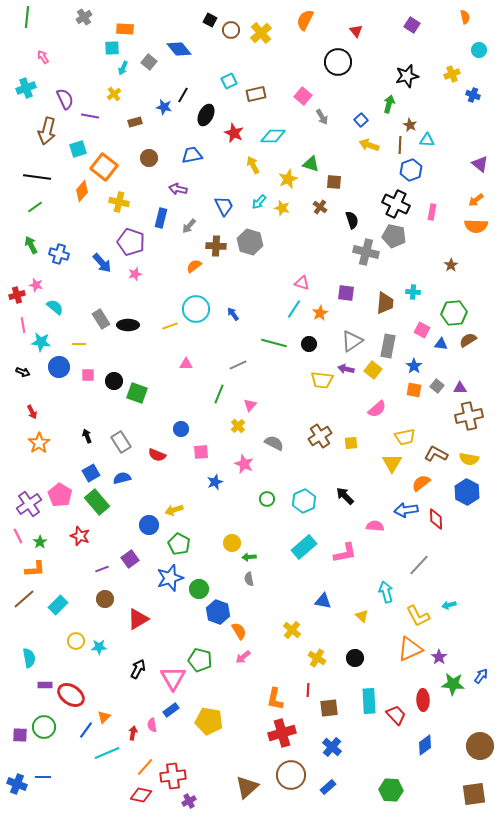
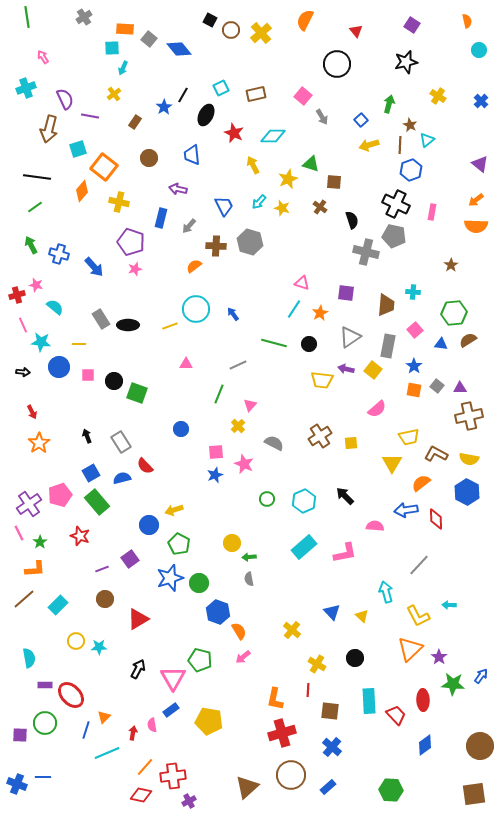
green line at (27, 17): rotated 15 degrees counterclockwise
orange semicircle at (465, 17): moved 2 px right, 4 px down
gray square at (149, 62): moved 23 px up
black circle at (338, 62): moved 1 px left, 2 px down
yellow cross at (452, 74): moved 14 px left, 22 px down; rotated 35 degrees counterclockwise
black star at (407, 76): moved 1 px left, 14 px up
cyan square at (229, 81): moved 8 px left, 7 px down
blue cross at (473, 95): moved 8 px right, 6 px down; rotated 24 degrees clockwise
blue star at (164, 107): rotated 28 degrees clockwise
brown rectangle at (135, 122): rotated 40 degrees counterclockwise
brown arrow at (47, 131): moved 2 px right, 2 px up
cyan triangle at (427, 140): rotated 42 degrees counterclockwise
yellow arrow at (369, 145): rotated 36 degrees counterclockwise
blue trapezoid at (192, 155): rotated 85 degrees counterclockwise
blue arrow at (102, 263): moved 8 px left, 4 px down
pink star at (135, 274): moved 5 px up
brown trapezoid at (385, 303): moved 1 px right, 2 px down
pink line at (23, 325): rotated 14 degrees counterclockwise
pink square at (422, 330): moved 7 px left; rotated 21 degrees clockwise
gray triangle at (352, 341): moved 2 px left, 4 px up
black arrow at (23, 372): rotated 16 degrees counterclockwise
yellow trapezoid at (405, 437): moved 4 px right
pink square at (201, 452): moved 15 px right
red semicircle at (157, 455): moved 12 px left, 11 px down; rotated 24 degrees clockwise
blue star at (215, 482): moved 7 px up
pink pentagon at (60, 495): rotated 20 degrees clockwise
pink line at (18, 536): moved 1 px right, 3 px up
green circle at (199, 589): moved 6 px up
blue triangle at (323, 601): moved 9 px right, 11 px down; rotated 36 degrees clockwise
cyan arrow at (449, 605): rotated 16 degrees clockwise
orange triangle at (410, 649): rotated 20 degrees counterclockwise
yellow cross at (317, 658): moved 6 px down
red ellipse at (71, 695): rotated 12 degrees clockwise
brown square at (329, 708): moved 1 px right, 3 px down; rotated 12 degrees clockwise
green circle at (44, 727): moved 1 px right, 4 px up
blue line at (86, 730): rotated 18 degrees counterclockwise
